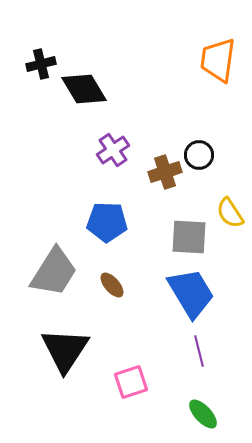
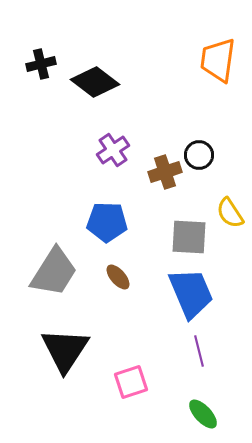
black diamond: moved 11 px right, 7 px up; rotated 21 degrees counterclockwise
brown ellipse: moved 6 px right, 8 px up
blue trapezoid: rotated 8 degrees clockwise
